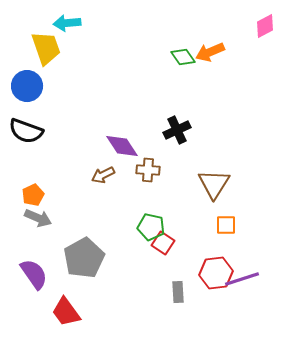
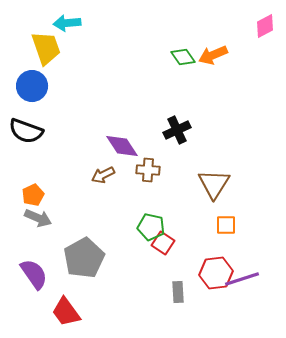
orange arrow: moved 3 px right, 3 px down
blue circle: moved 5 px right
